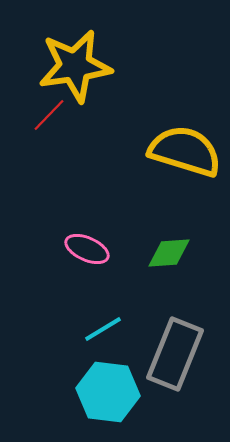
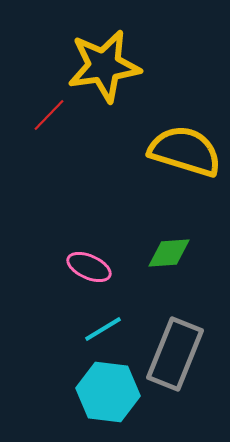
yellow star: moved 29 px right
pink ellipse: moved 2 px right, 18 px down
